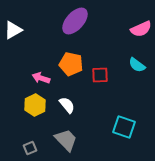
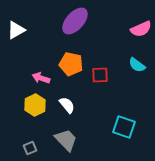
white triangle: moved 3 px right
